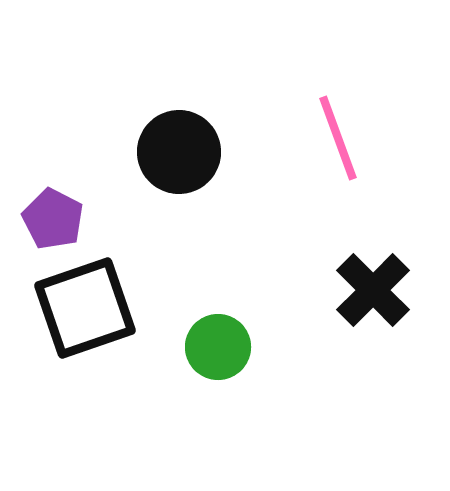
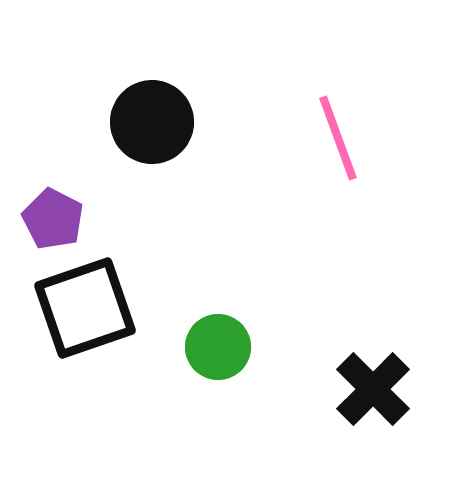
black circle: moved 27 px left, 30 px up
black cross: moved 99 px down
